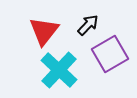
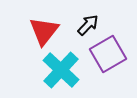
purple square: moved 2 px left
cyan cross: moved 2 px right
